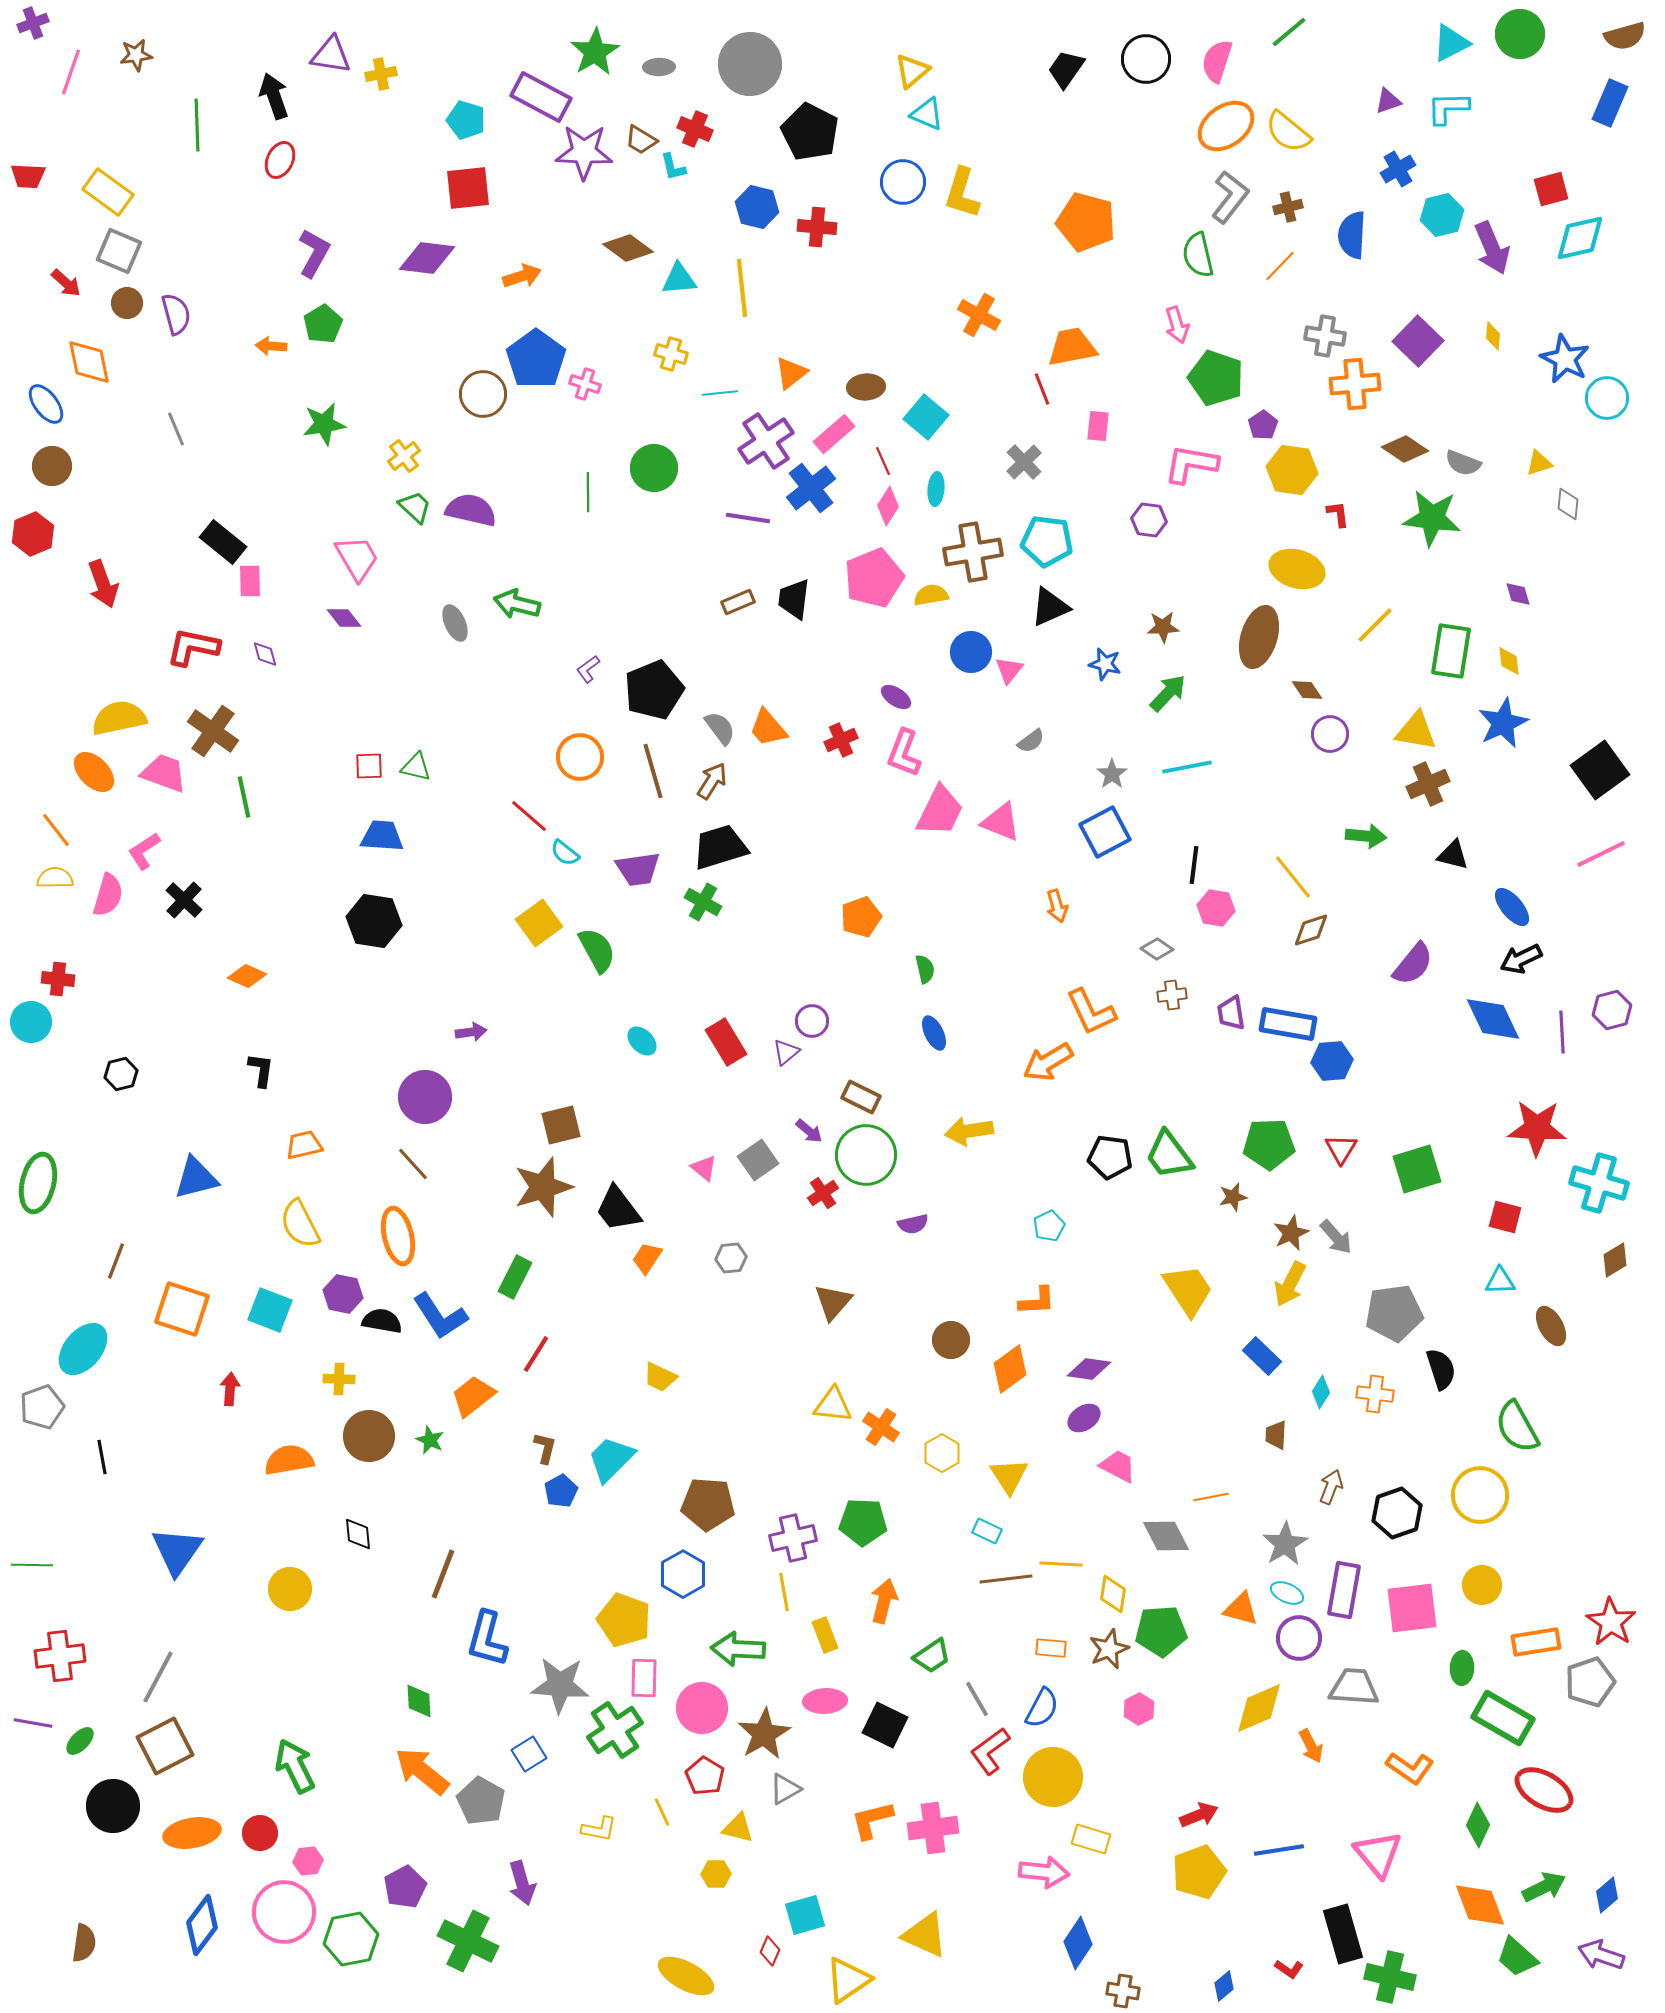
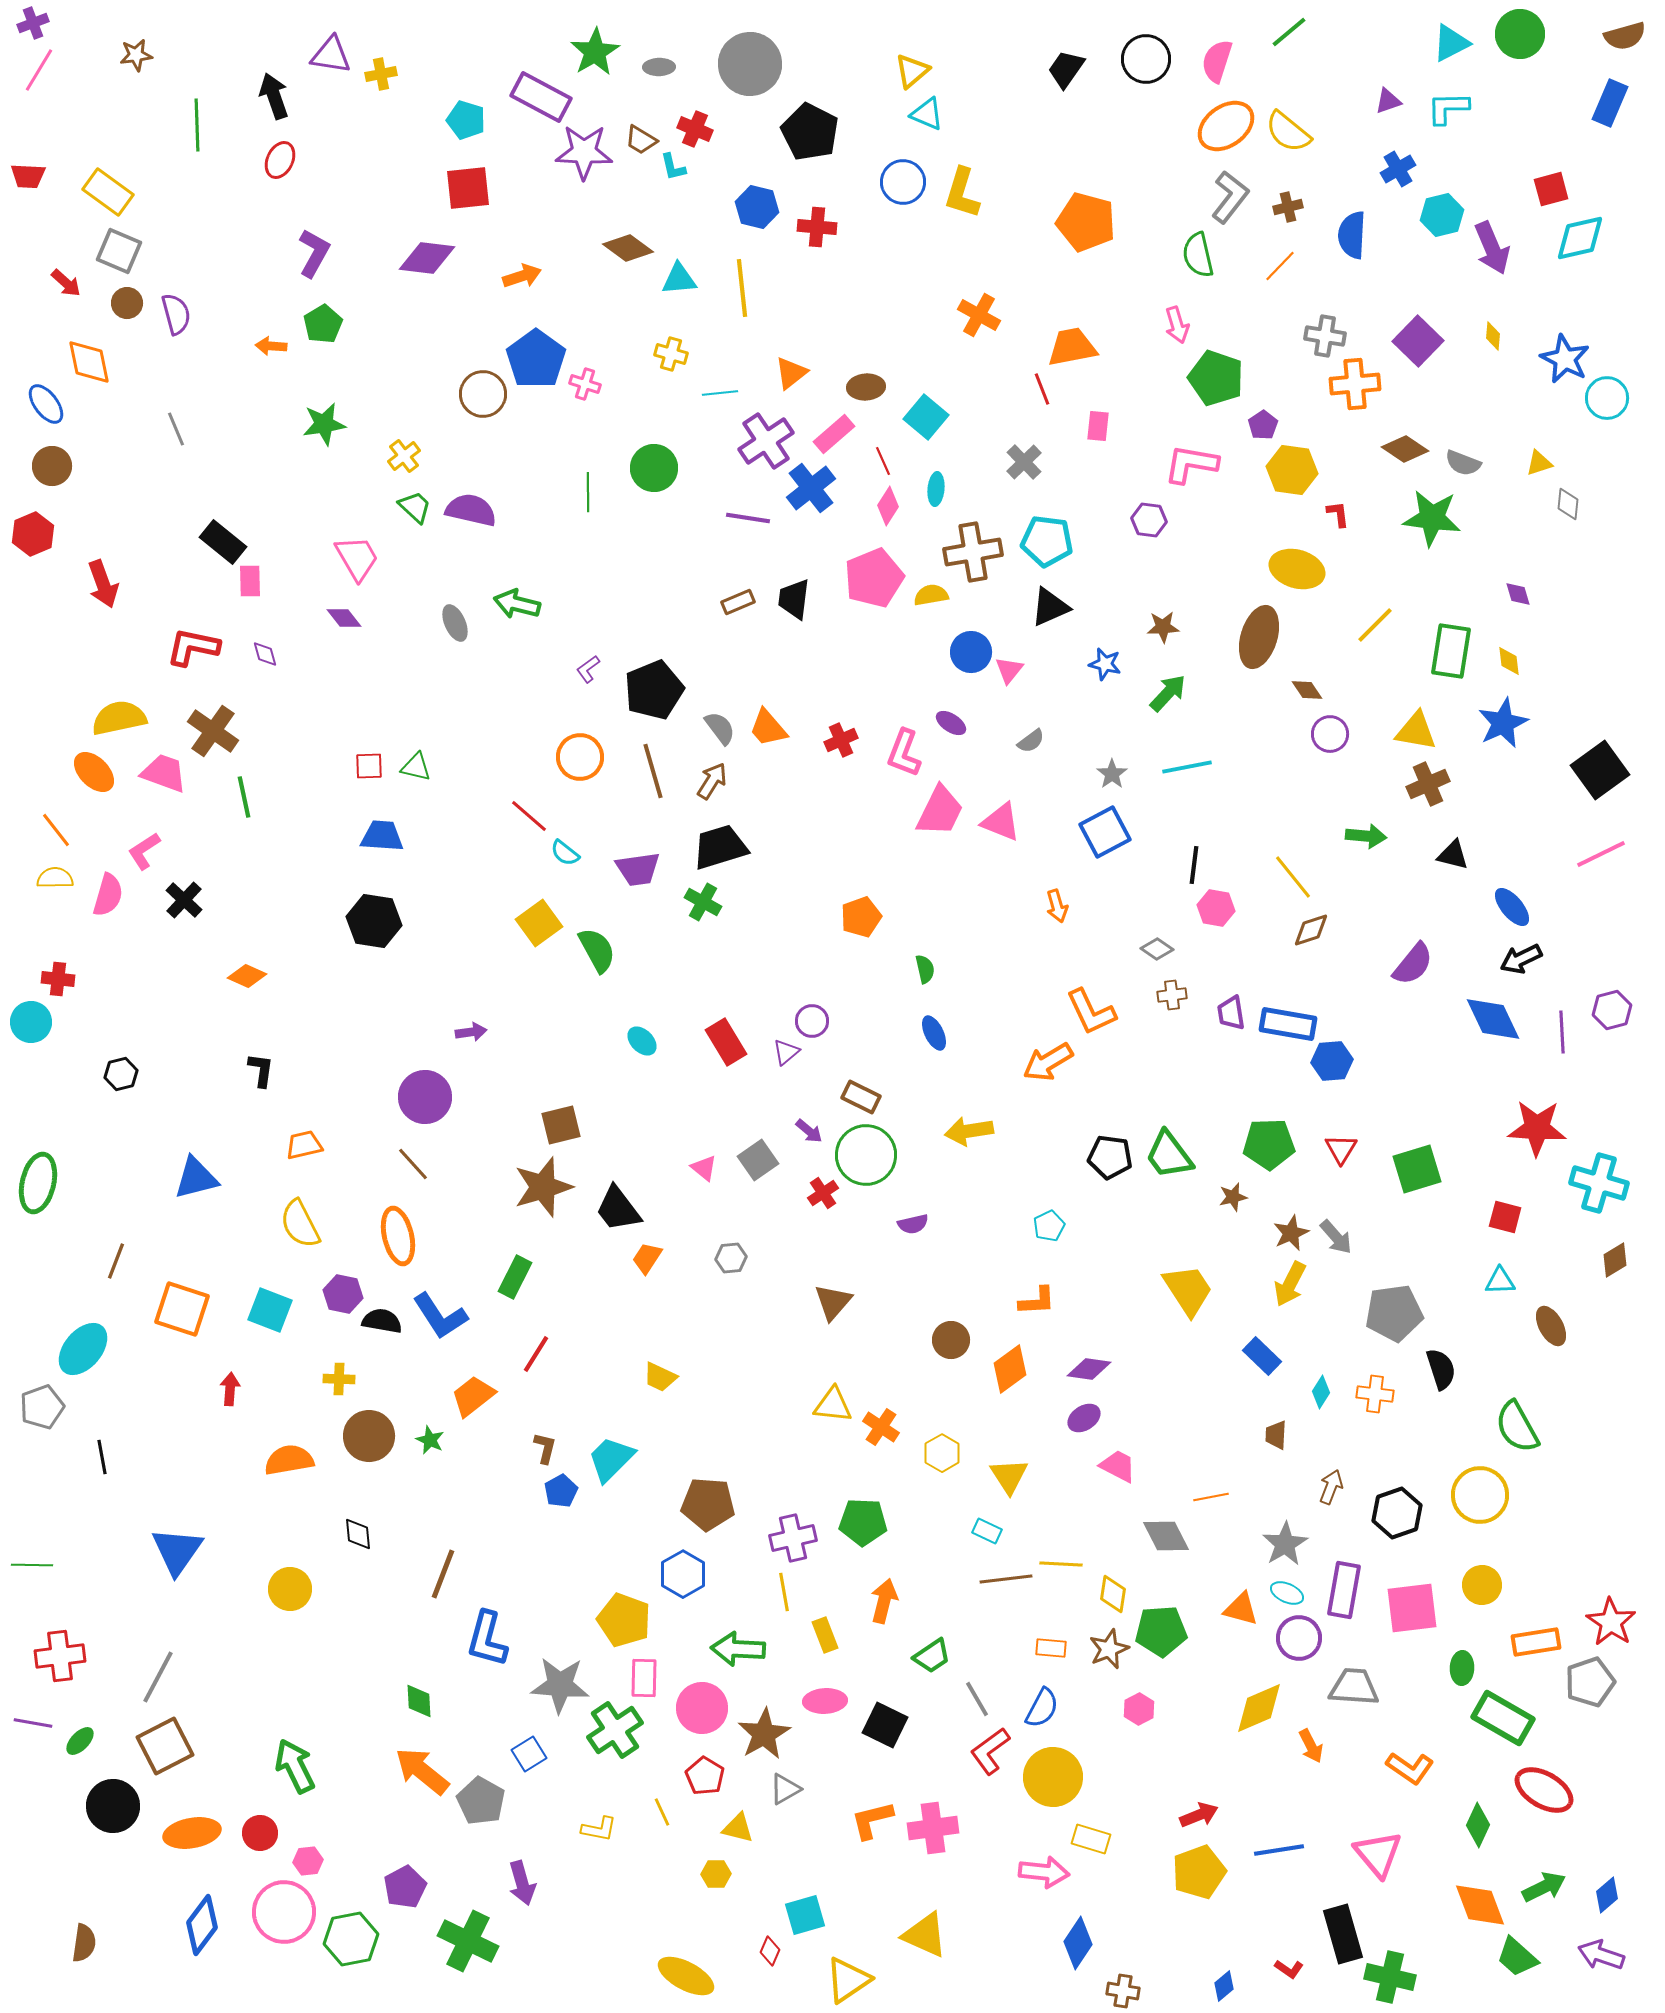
pink line at (71, 72): moved 32 px left, 2 px up; rotated 12 degrees clockwise
purple ellipse at (896, 697): moved 55 px right, 26 px down
